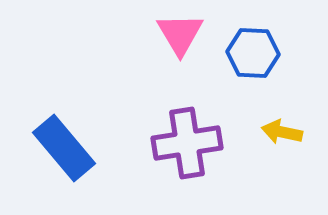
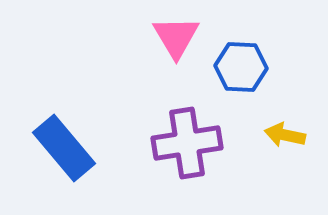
pink triangle: moved 4 px left, 3 px down
blue hexagon: moved 12 px left, 14 px down
yellow arrow: moved 3 px right, 3 px down
